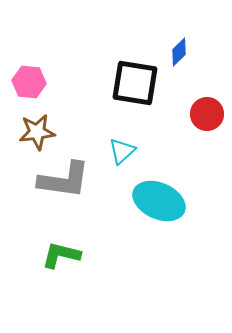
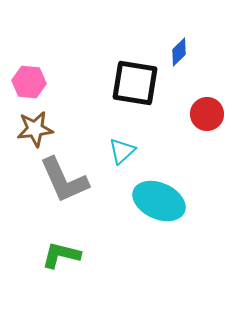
brown star: moved 2 px left, 3 px up
gray L-shape: rotated 58 degrees clockwise
